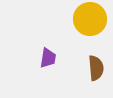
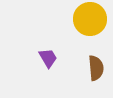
purple trapezoid: rotated 40 degrees counterclockwise
